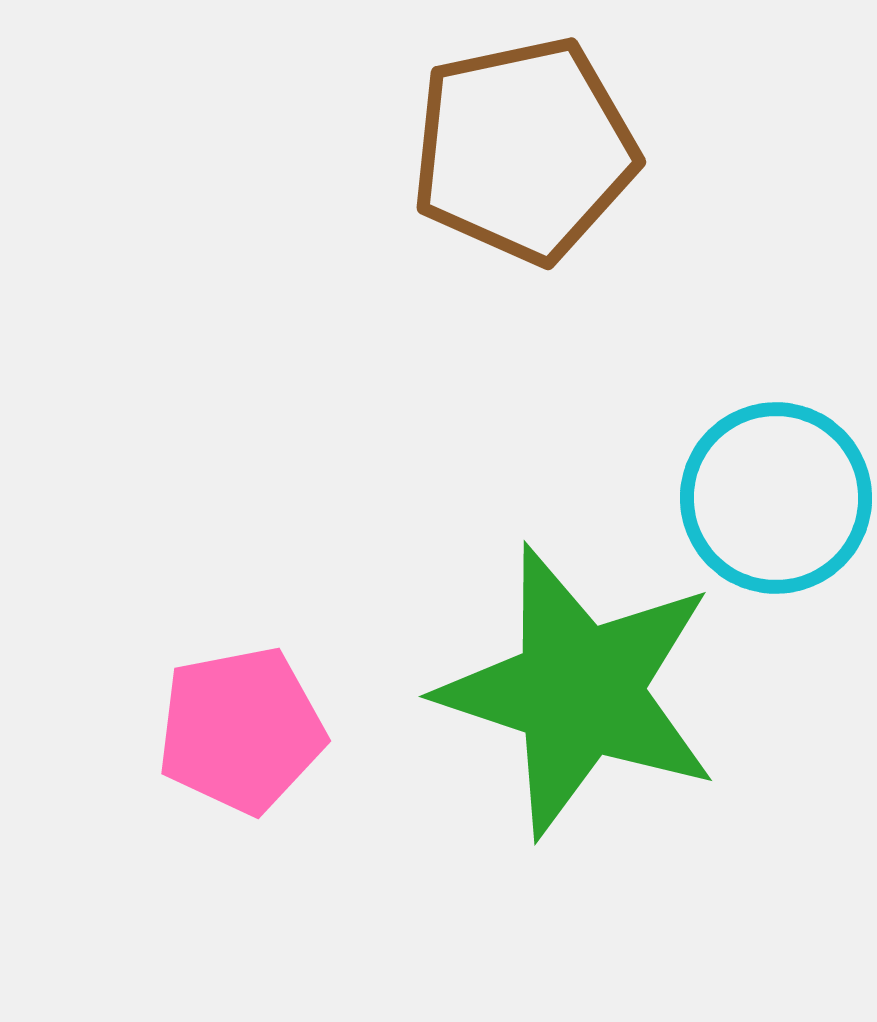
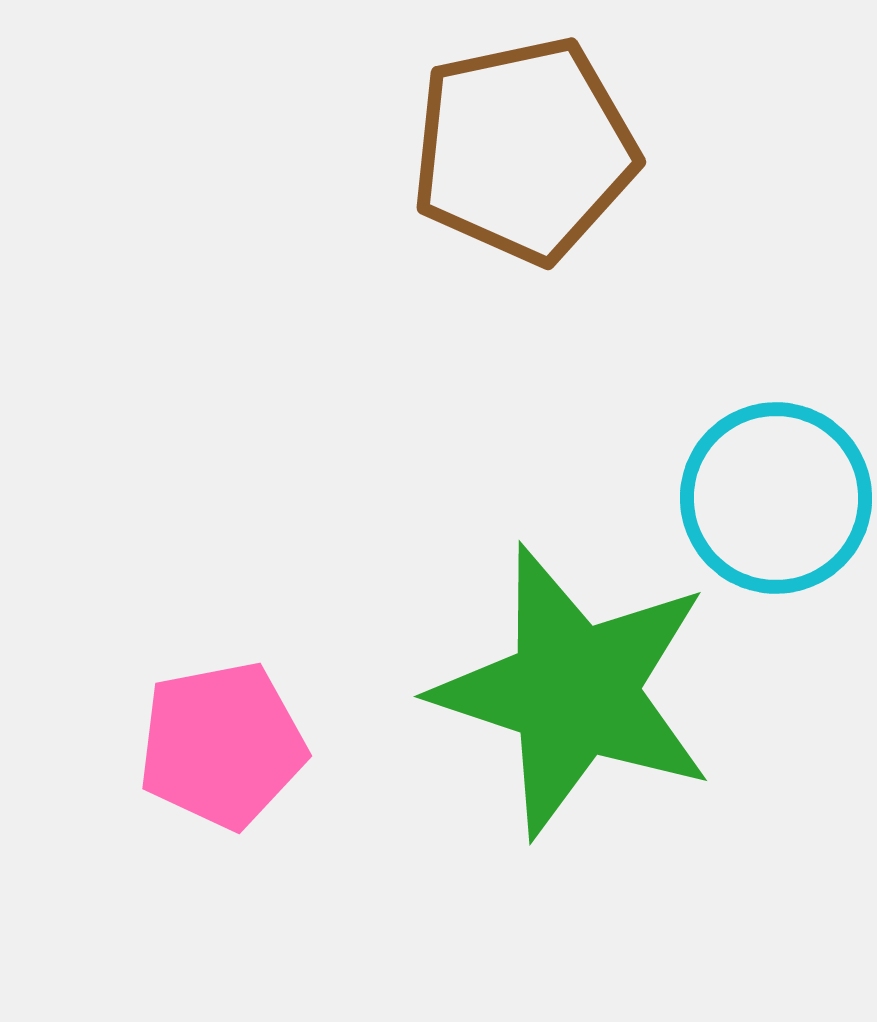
green star: moved 5 px left
pink pentagon: moved 19 px left, 15 px down
